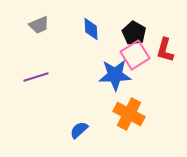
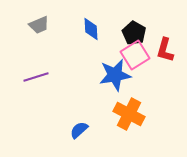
blue star: rotated 8 degrees counterclockwise
